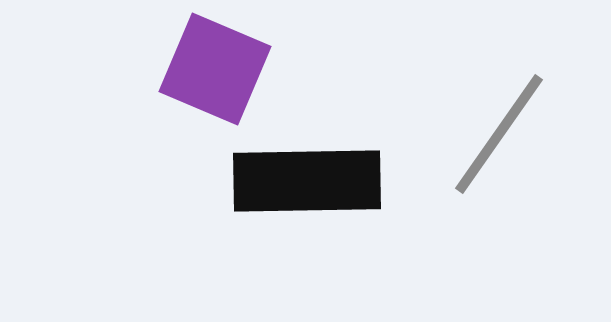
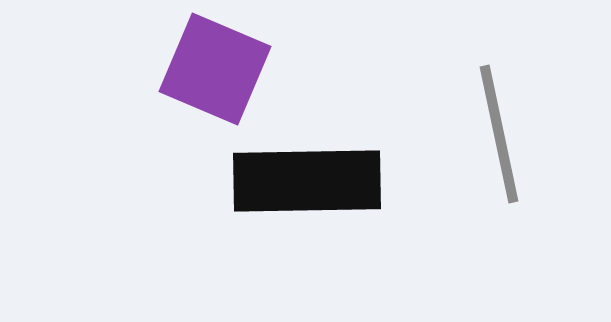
gray line: rotated 47 degrees counterclockwise
